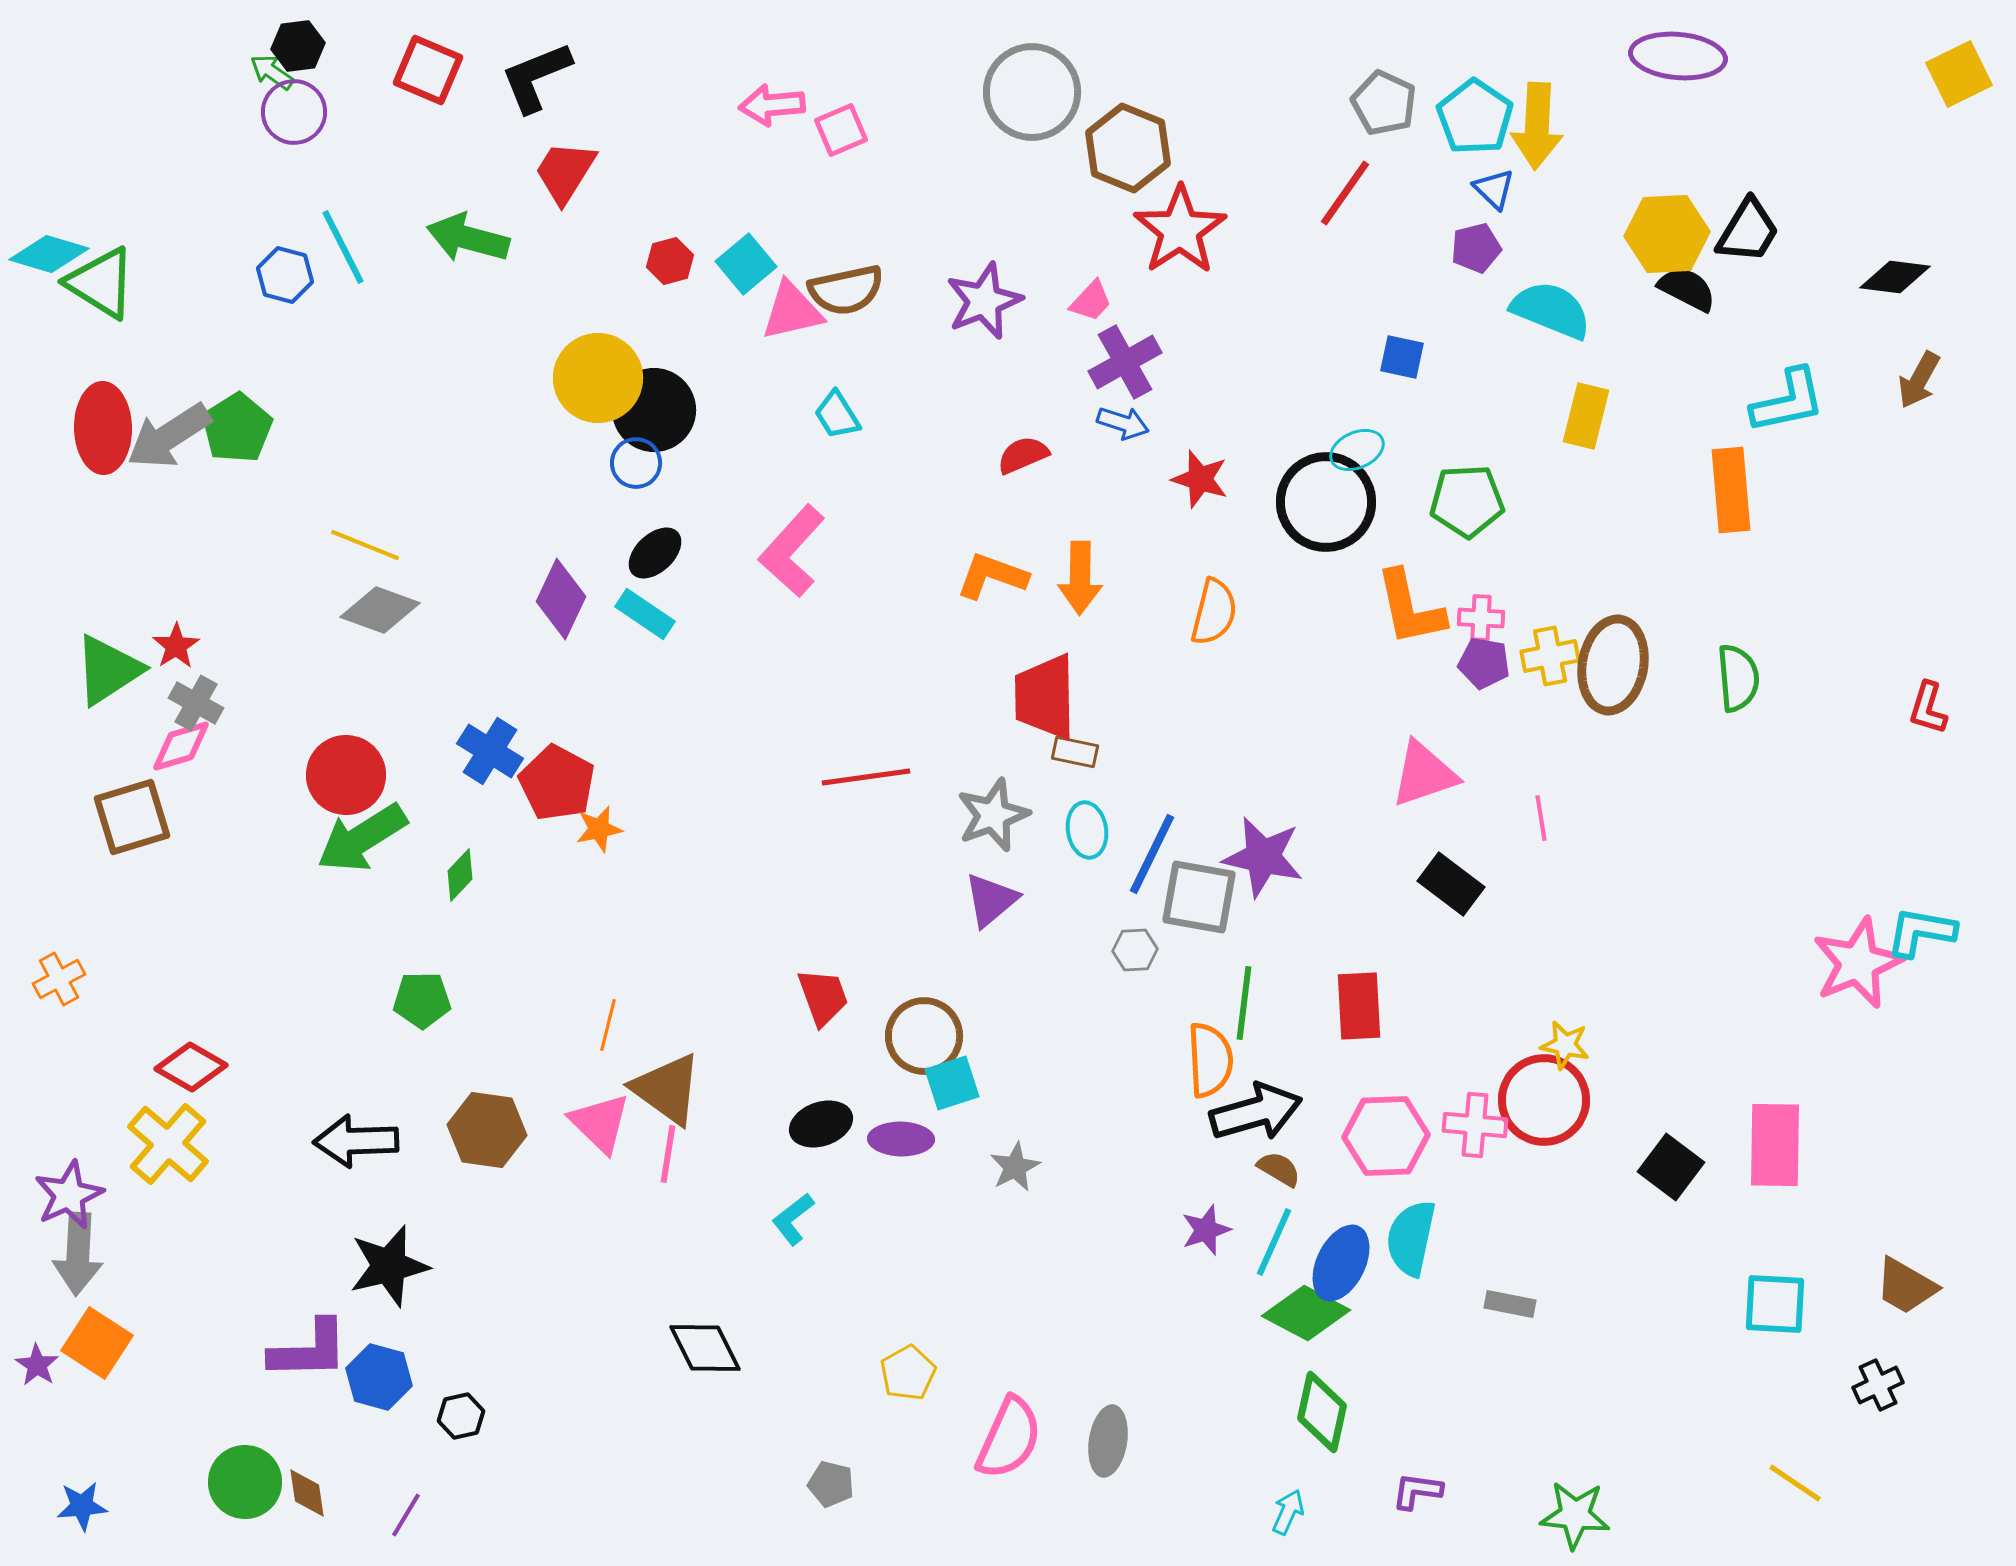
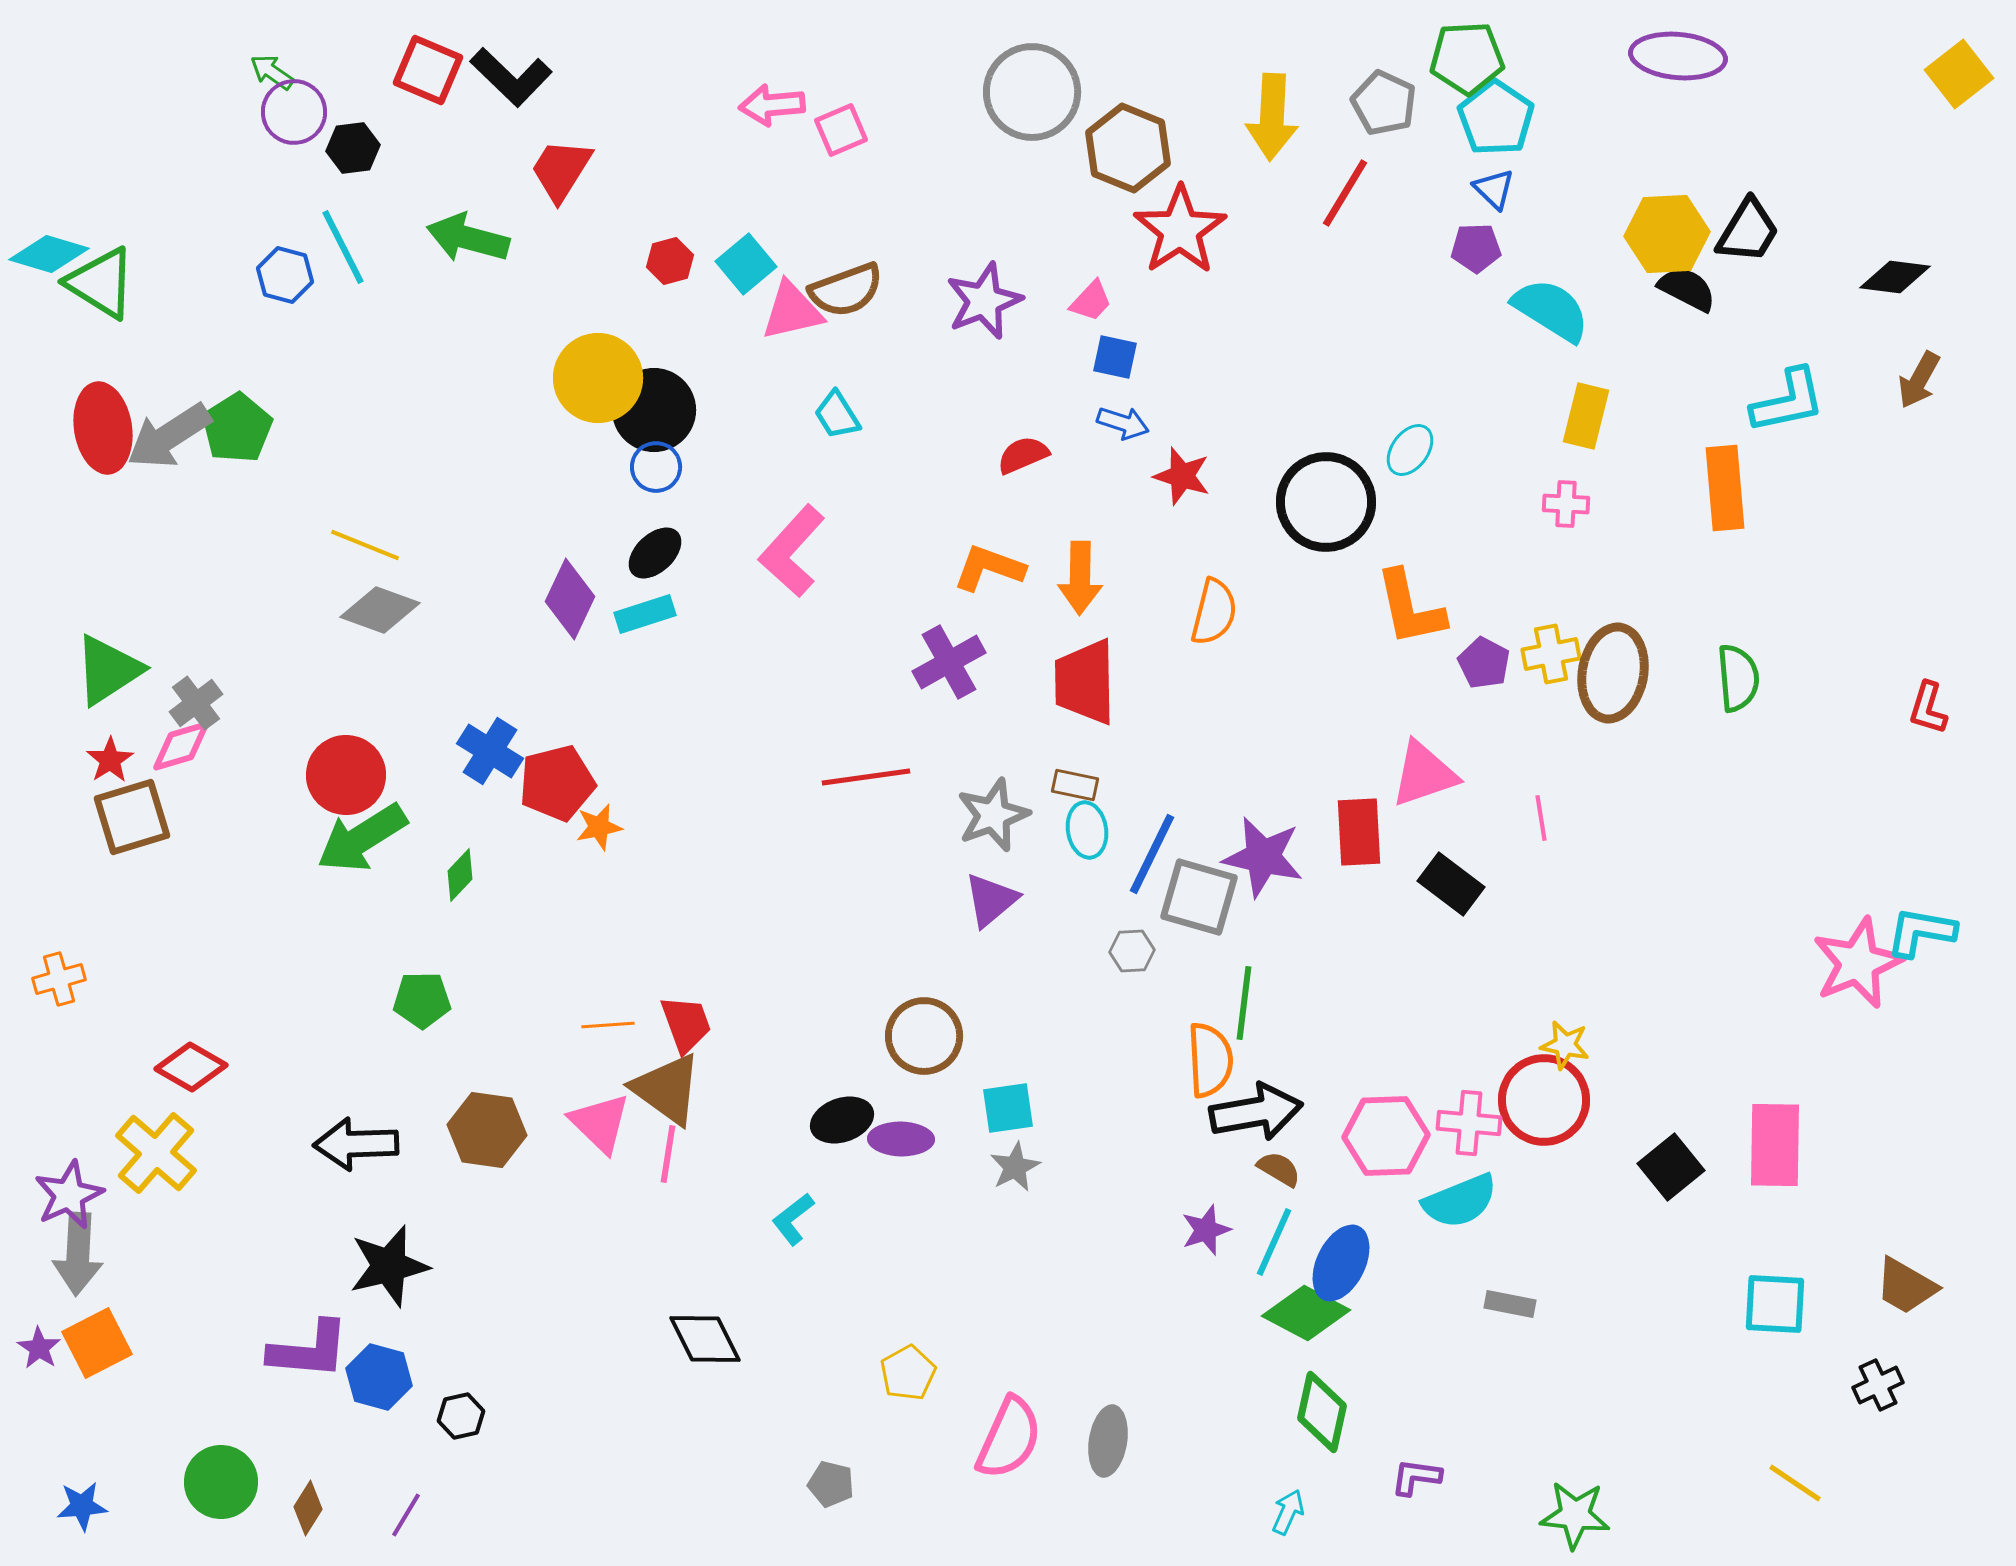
black hexagon at (298, 46): moved 55 px right, 102 px down
yellow square at (1959, 74): rotated 12 degrees counterclockwise
black L-shape at (536, 77): moved 25 px left; rotated 114 degrees counterclockwise
cyan pentagon at (1475, 117): moved 21 px right, 1 px down
yellow arrow at (1537, 126): moved 265 px left, 9 px up
red trapezoid at (565, 172): moved 4 px left, 2 px up
red line at (1345, 193): rotated 4 degrees counterclockwise
purple pentagon at (1476, 248): rotated 12 degrees clockwise
brown semicircle at (846, 290): rotated 8 degrees counterclockwise
cyan semicircle at (1551, 310): rotated 10 degrees clockwise
blue square at (1402, 357): moved 287 px left
purple cross at (1125, 362): moved 176 px left, 300 px down
red ellipse at (103, 428): rotated 8 degrees counterclockwise
cyan ellipse at (1357, 450): moved 53 px right; rotated 30 degrees counterclockwise
blue circle at (636, 463): moved 20 px right, 4 px down
red star at (1200, 479): moved 18 px left, 3 px up
orange rectangle at (1731, 490): moved 6 px left, 2 px up
green pentagon at (1467, 501): moved 443 px up
orange L-shape at (992, 576): moved 3 px left, 8 px up
purple diamond at (561, 599): moved 9 px right
cyan rectangle at (645, 614): rotated 52 degrees counterclockwise
pink cross at (1481, 618): moved 85 px right, 114 px up
red star at (176, 646): moved 66 px left, 114 px down
yellow cross at (1550, 656): moved 1 px right, 2 px up
purple pentagon at (1484, 663): rotated 18 degrees clockwise
brown ellipse at (1613, 665): moved 8 px down
red trapezoid at (1045, 697): moved 40 px right, 15 px up
gray cross at (196, 703): rotated 24 degrees clockwise
brown rectangle at (1075, 752): moved 33 px down
red pentagon at (557, 783): rotated 30 degrees clockwise
orange star at (599, 829): moved 2 px up
gray square at (1199, 897): rotated 6 degrees clockwise
gray hexagon at (1135, 950): moved 3 px left, 1 px down
orange cross at (59, 979): rotated 12 degrees clockwise
red trapezoid at (823, 997): moved 137 px left, 27 px down
red rectangle at (1359, 1006): moved 174 px up
orange line at (608, 1025): rotated 72 degrees clockwise
cyan square at (952, 1083): moved 56 px right, 25 px down; rotated 10 degrees clockwise
black arrow at (1256, 1112): rotated 6 degrees clockwise
black ellipse at (821, 1124): moved 21 px right, 4 px up
pink cross at (1475, 1125): moved 6 px left, 2 px up
black arrow at (356, 1141): moved 3 px down
yellow cross at (168, 1144): moved 12 px left, 9 px down
black square at (1671, 1167): rotated 14 degrees clockwise
cyan semicircle at (1411, 1238): moved 49 px right, 37 px up; rotated 124 degrees counterclockwise
orange square at (97, 1343): rotated 30 degrees clockwise
black diamond at (705, 1348): moved 9 px up
purple L-shape at (309, 1350): rotated 6 degrees clockwise
purple star at (37, 1365): moved 2 px right, 17 px up
green circle at (245, 1482): moved 24 px left
purple L-shape at (1417, 1491): moved 1 px left, 14 px up
brown diamond at (307, 1493): moved 1 px right, 15 px down; rotated 40 degrees clockwise
